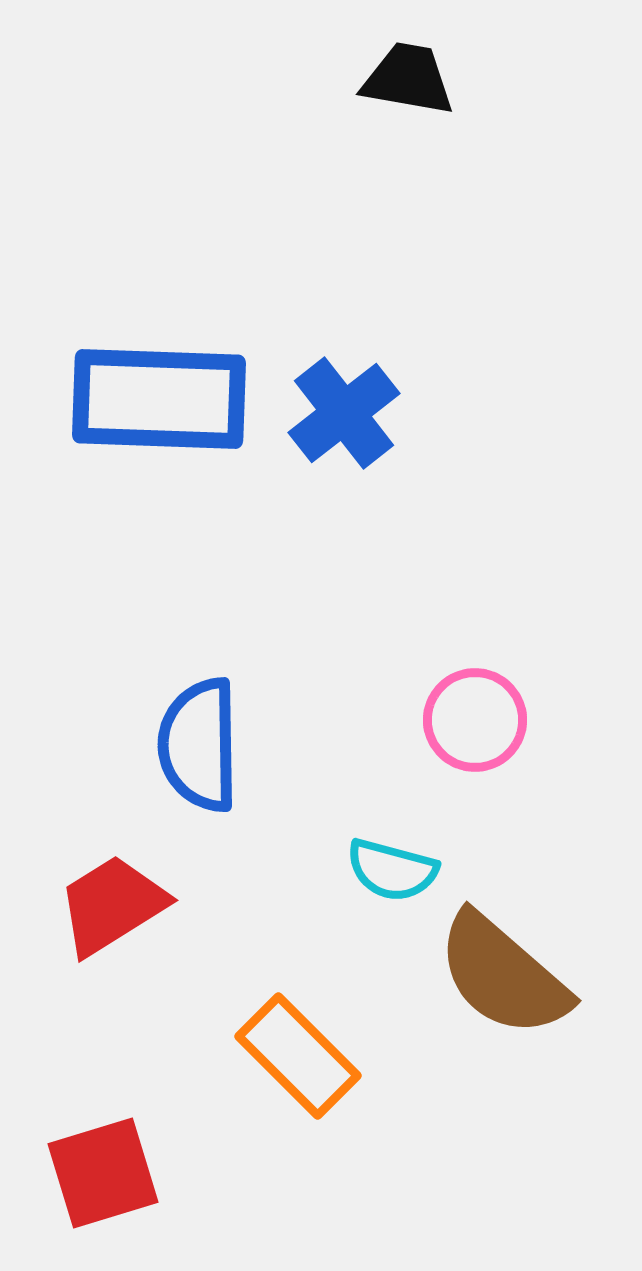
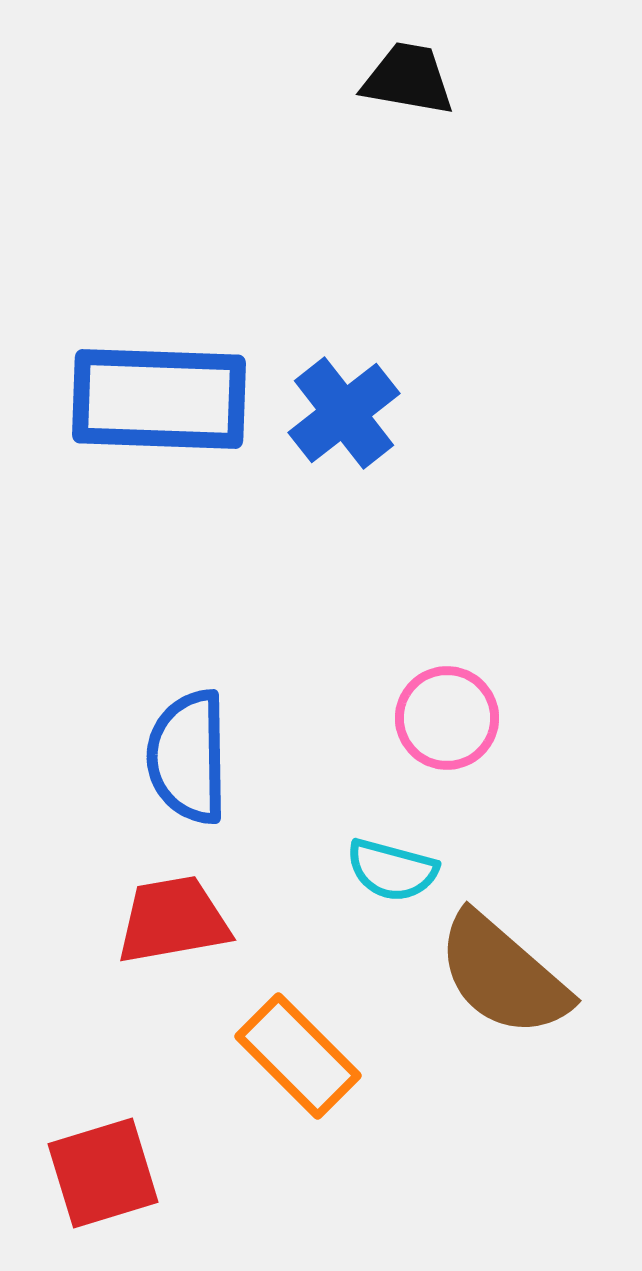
pink circle: moved 28 px left, 2 px up
blue semicircle: moved 11 px left, 12 px down
red trapezoid: moved 61 px right, 15 px down; rotated 22 degrees clockwise
